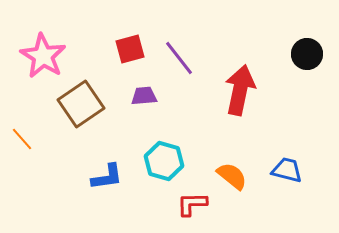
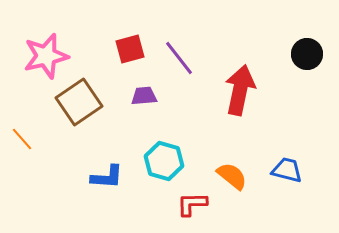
pink star: moved 3 px right; rotated 27 degrees clockwise
brown square: moved 2 px left, 2 px up
blue L-shape: rotated 12 degrees clockwise
